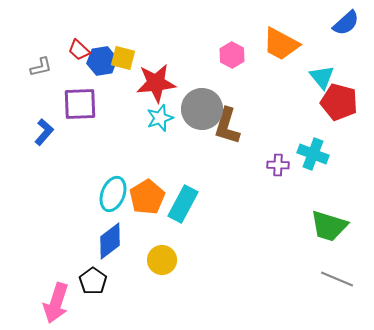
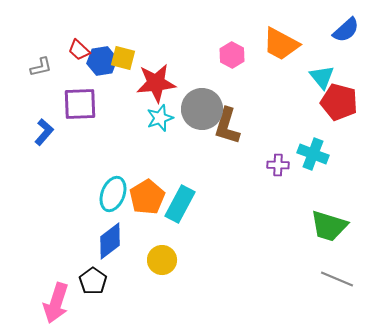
blue semicircle: moved 7 px down
cyan rectangle: moved 3 px left
